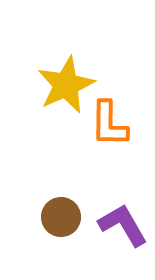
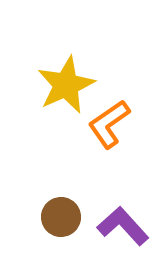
orange L-shape: rotated 54 degrees clockwise
purple L-shape: moved 1 px down; rotated 12 degrees counterclockwise
